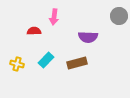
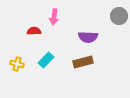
brown rectangle: moved 6 px right, 1 px up
